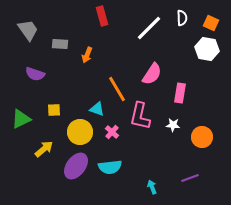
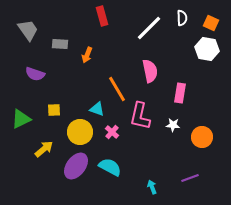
pink semicircle: moved 2 px left, 3 px up; rotated 45 degrees counterclockwise
cyan semicircle: rotated 145 degrees counterclockwise
